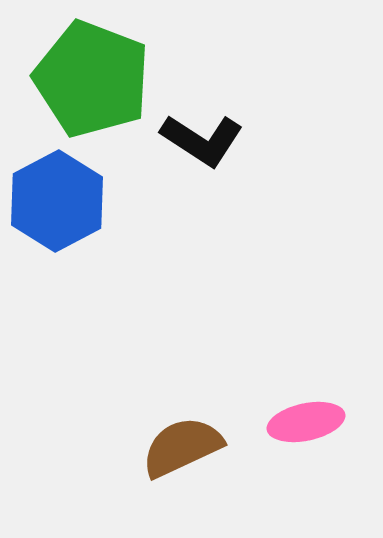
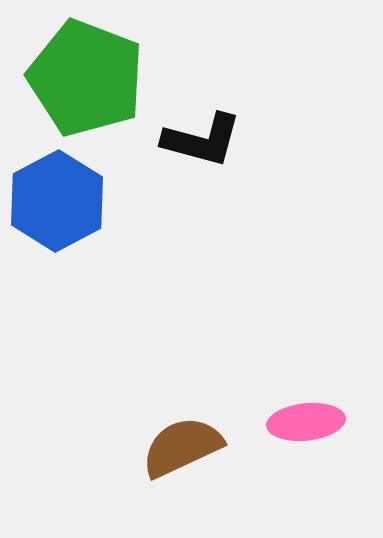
green pentagon: moved 6 px left, 1 px up
black L-shape: rotated 18 degrees counterclockwise
pink ellipse: rotated 6 degrees clockwise
